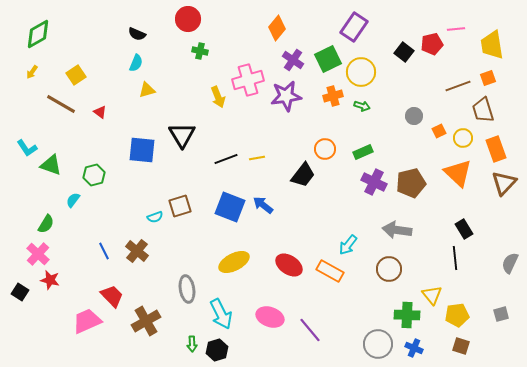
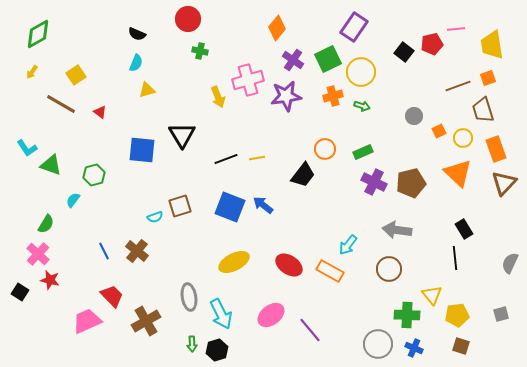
gray ellipse at (187, 289): moved 2 px right, 8 px down
pink ellipse at (270, 317): moved 1 px right, 2 px up; rotated 56 degrees counterclockwise
